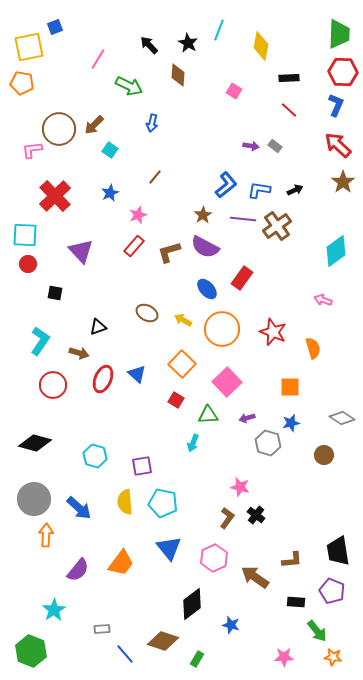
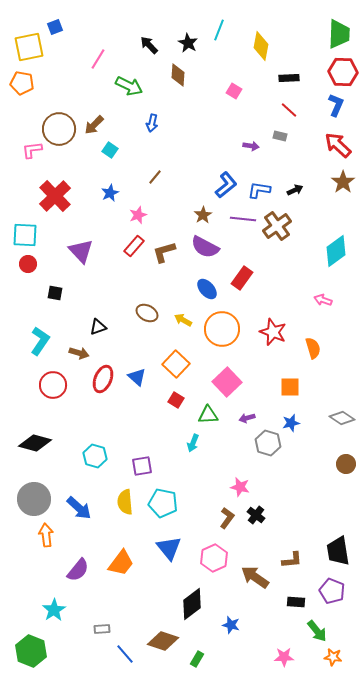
gray rectangle at (275, 146): moved 5 px right, 10 px up; rotated 24 degrees counterclockwise
brown L-shape at (169, 252): moved 5 px left
orange square at (182, 364): moved 6 px left
blue triangle at (137, 374): moved 3 px down
brown circle at (324, 455): moved 22 px right, 9 px down
orange arrow at (46, 535): rotated 10 degrees counterclockwise
